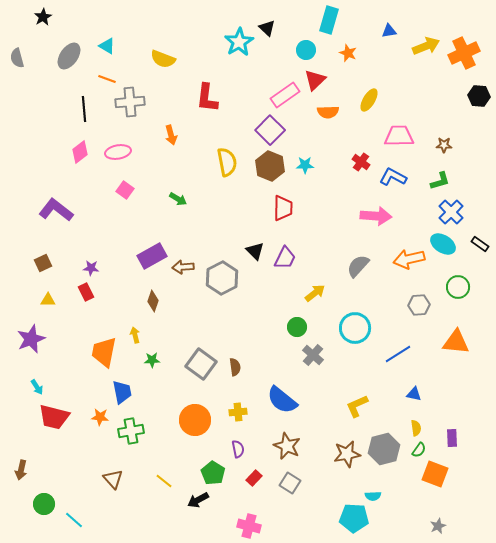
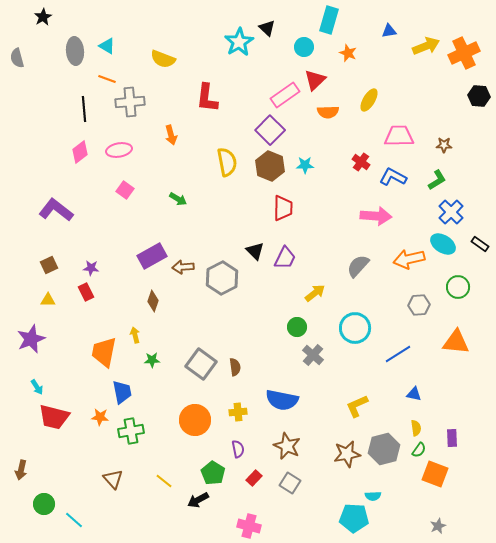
cyan circle at (306, 50): moved 2 px left, 3 px up
gray ellipse at (69, 56): moved 6 px right, 5 px up; rotated 40 degrees counterclockwise
pink ellipse at (118, 152): moved 1 px right, 2 px up
green L-shape at (440, 181): moved 3 px left, 1 px up; rotated 15 degrees counterclockwise
brown square at (43, 263): moved 6 px right, 2 px down
blue semicircle at (282, 400): rotated 28 degrees counterclockwise
